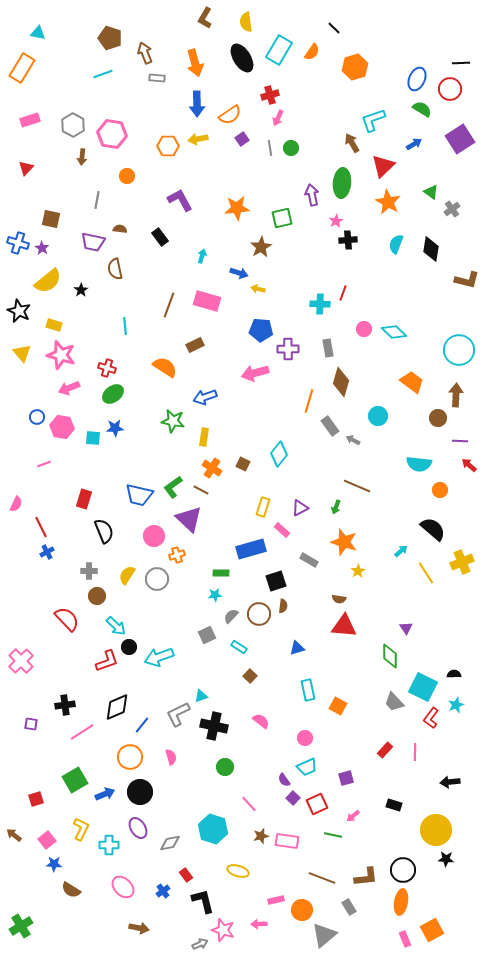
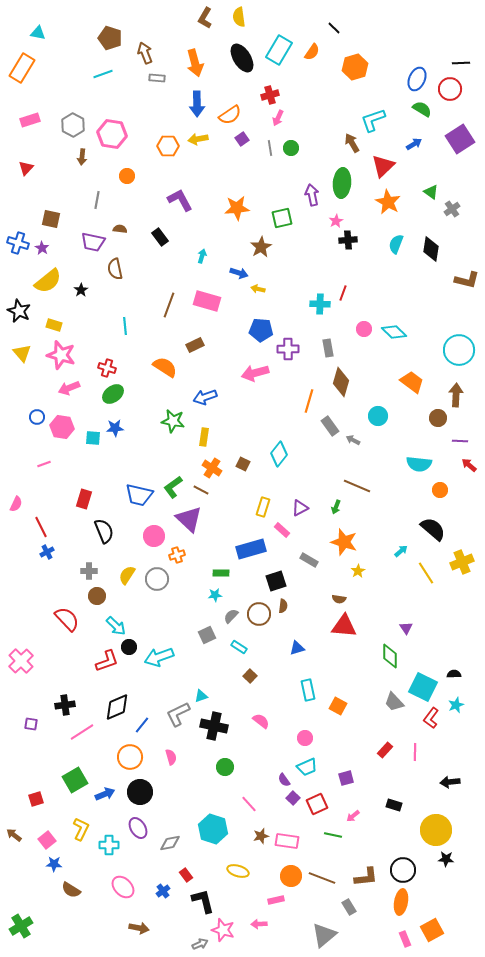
yellow semicircle at (246, 22): moved 7 px left, 5 px up
orange circle at (302, 910): moved 11 px left, 34 px up
